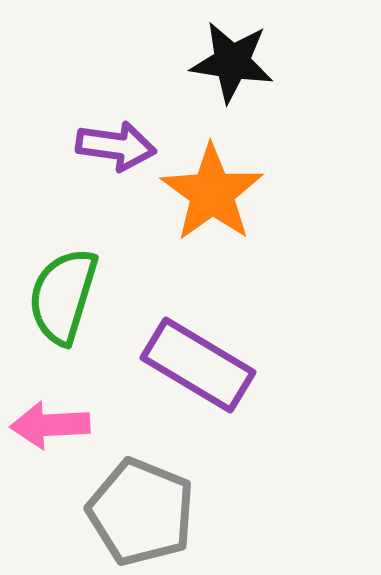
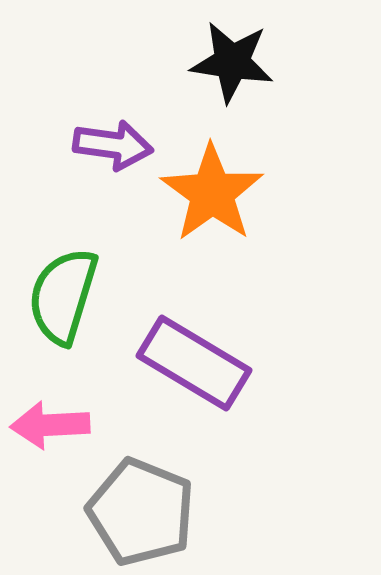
purple arrow: moved 3 px left, 1 px up
purple rectangle: moved 4 px left, 2 px up
